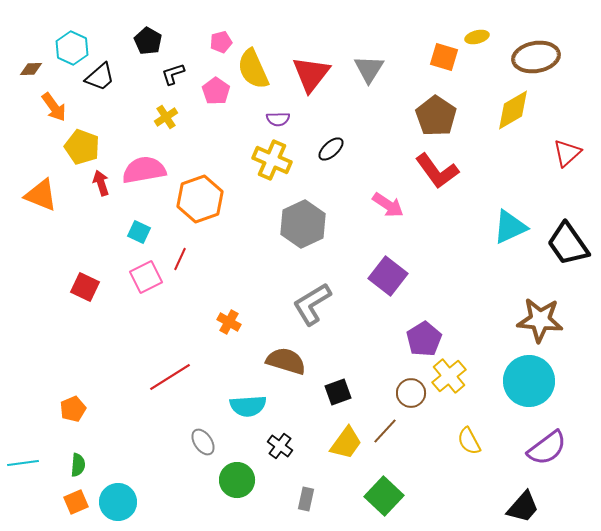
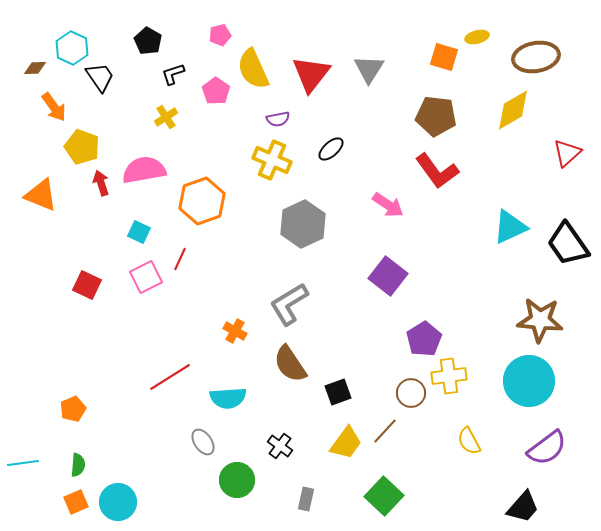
pink pentagon at (221, 42): moved 1 px left, 7 px up
brown diamond at (31, 69): moved 4 px right, 1 px up
black trapezoid at (100, 77): rotated 84 degrees counterclockwise
brown pentagon at (436, 116): rotated 27 degrees counterclockwise
purple semicircle at (278, 119): rotated 10 degrees counterclockwise
orange hexagon at (200, 199): moved 2 px right, 2 px down
red square at (85, 287): moved 2 px right, 2 px up
gray L-shape at (312, 304): moved 23 px left
orange cross at (229, 322): moved 6 px right, 9 px down
brown semicircle at (286, 361): moved 4 px right, 3 px down; rotated 141 degrees counterclockwise
yellow cross at (449, 376): rotated 32 degrees clockwise
cyan semicircle at (248, 406): moved 20 px left, 8 px up
